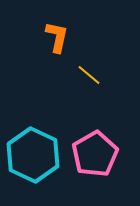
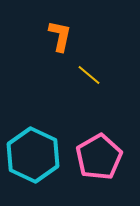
orange L-shape: moved 3 px right, 1 px up
pink pentagon: moved 4 px right, 3 px down
